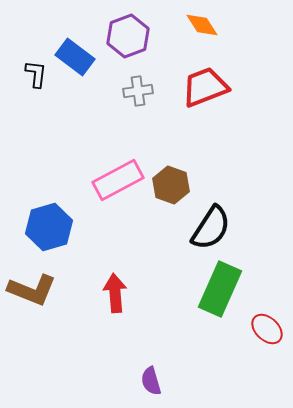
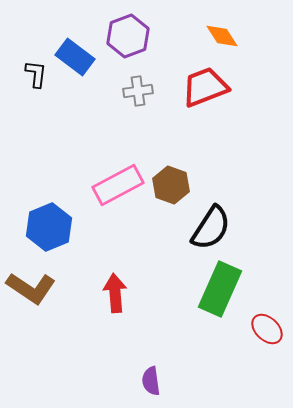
orange diamond: moved 20 px right, 11 px down
pink rectangle: moved 5 px down
blue hexagon: rotated 6 degrees counterclockwise
brown L-shape: moved 1 px left, 2 px up; rotated 12 degrees clockwise
purple semicircle: rotated 8 degrees clockwise
